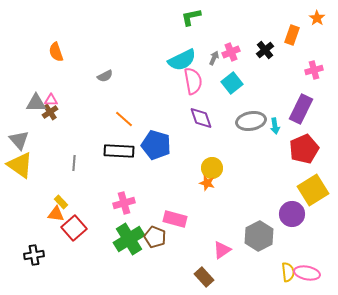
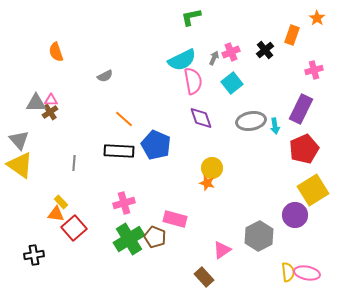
blue pentagon at (156, 145): rotated 8 degrees clockwise
purple circle at (292, 214): moved 3 px right, 1 px down
